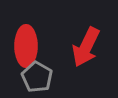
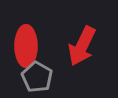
red arrow: moved 4 px left, 1 px up
